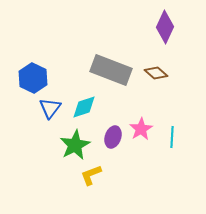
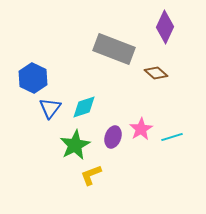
gray rectangle: moved 3 px right, 21 px up
cyan line: rotated 70 degrees clockwise
